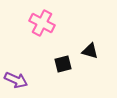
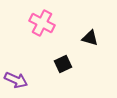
black triangle: moved 13 px up
black square: rotated 12 degrees counterclockwise
